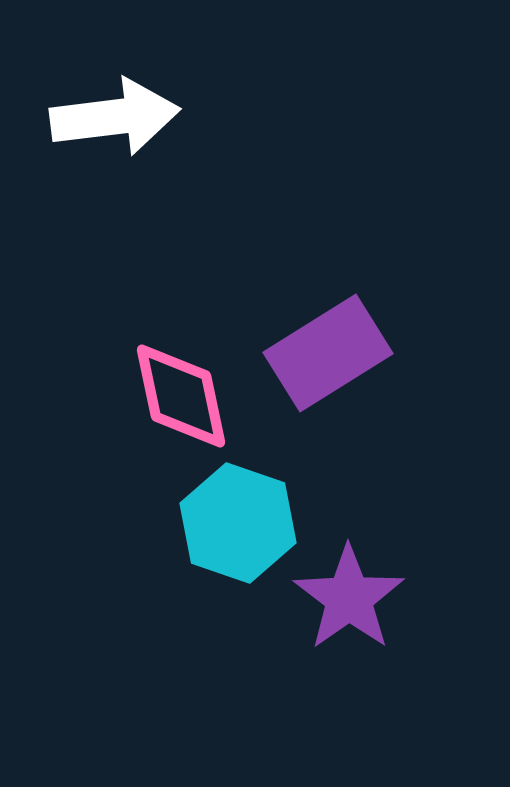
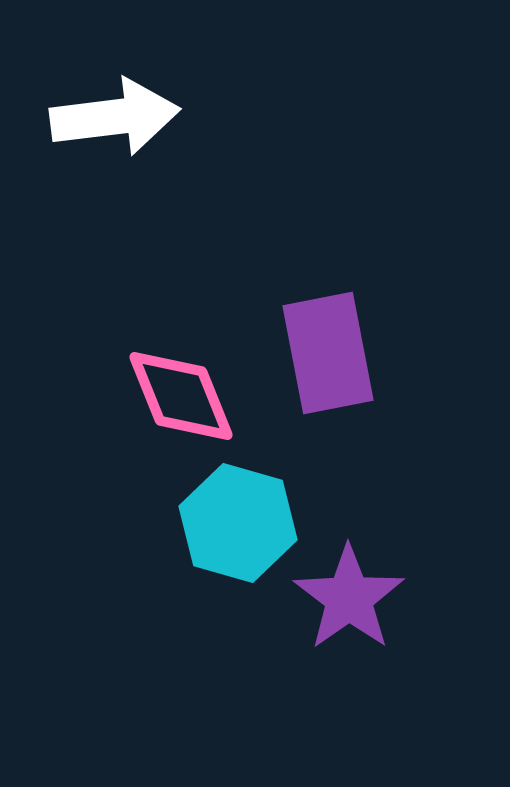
purple rectangle: rotated 69 degrees counterclockwise
pink diamond: rotated 10 degrees counterclockwise
cyan hexagon: rotated 3 degrees counterclockwise
